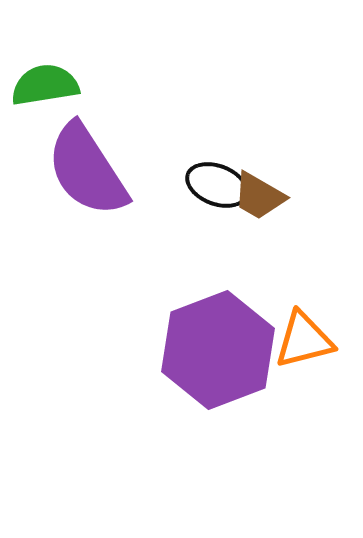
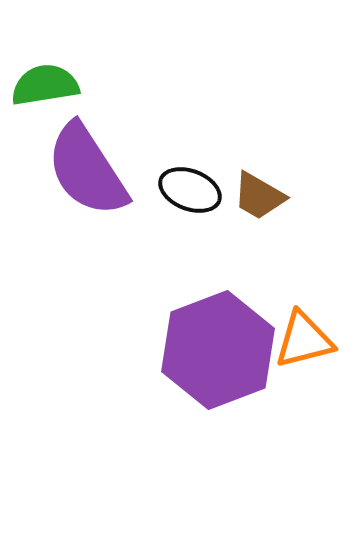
black ellipse: moved 27 px left, 5 px down
